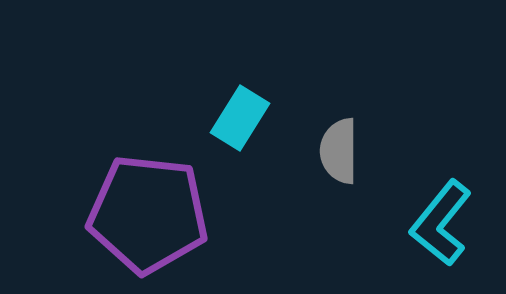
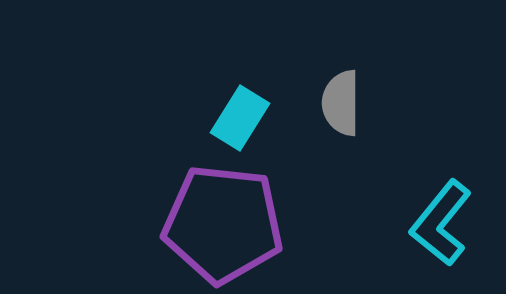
gray semicircle: moved 2 px right, 48 px up
purple pentagon: moved 75 px right, 10 px down
